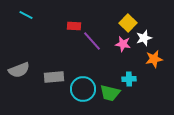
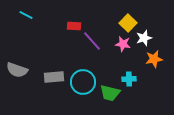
gray semicircle: moved 2 px left; rotated 40 degrees clockwise
cyan circle: moved 7 px up
